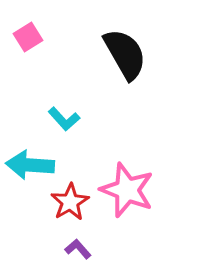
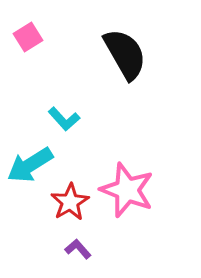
cyan arrow: rotated 36 degrees counterclockwise
